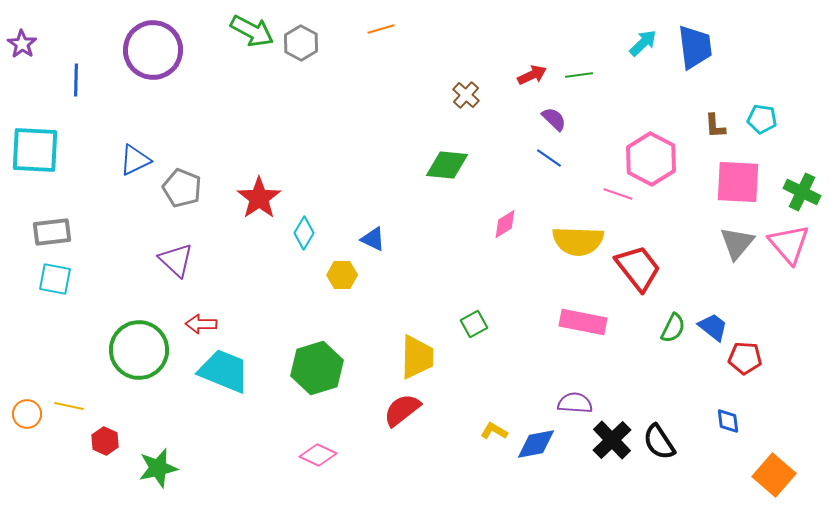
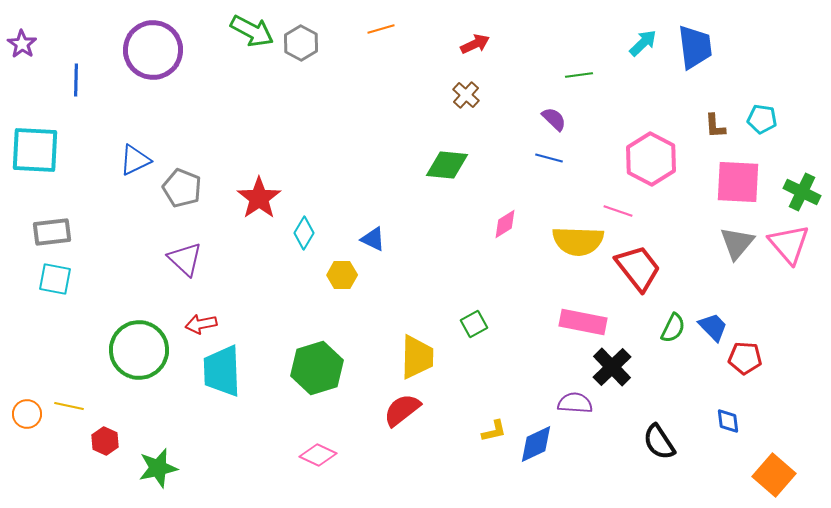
red arrow at (532, 75): moved 57 px left, 31 px up
blue line at (549, 158): rotated 20 degrees counterclockwise
pink line at (618, 194): moved 17 px down
purple triangle at (176, 260): moved 9 px right, 1 px up
red arrow at (201, 324): rotated 12 degrees counterclockwise
blue trapezoid at (713, 327): rotated 8 degrees clockwise
cyan trapezoid at (224, 371): moved 2 px left; rotated 114 degrees counterclockwise
yellow L-shape at (494, 431): rotated 136 degrees clockwise
black cross at (612, 440): moved 73 px up
blue diamond at (536, 444): rotated 15 degrees counterclockwise
